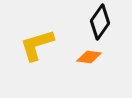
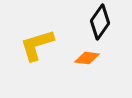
orange diamond: moved 2 px left, 1 px down
